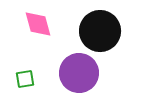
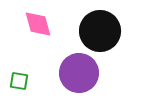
green square: moved 6 px left, 2 px down; rotated 18 degrees clockwise
